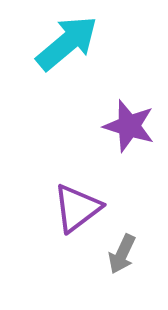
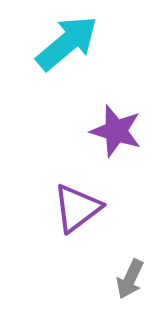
purple star: moved 13 px left, 5 px down
gray arrow: moved 8 px right, 25 px down
